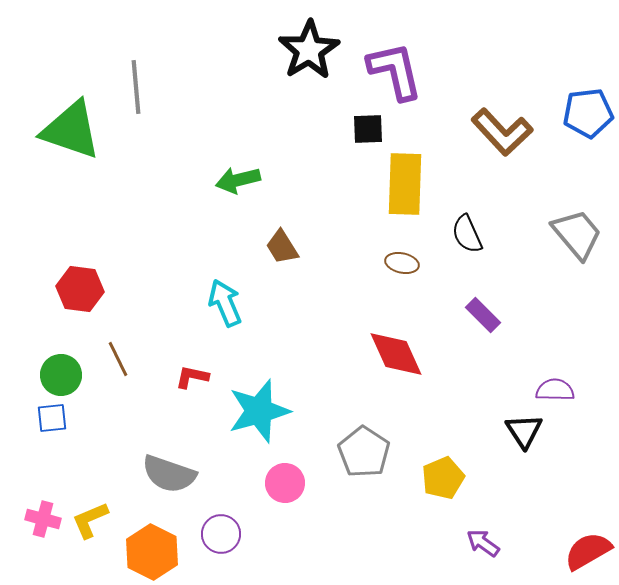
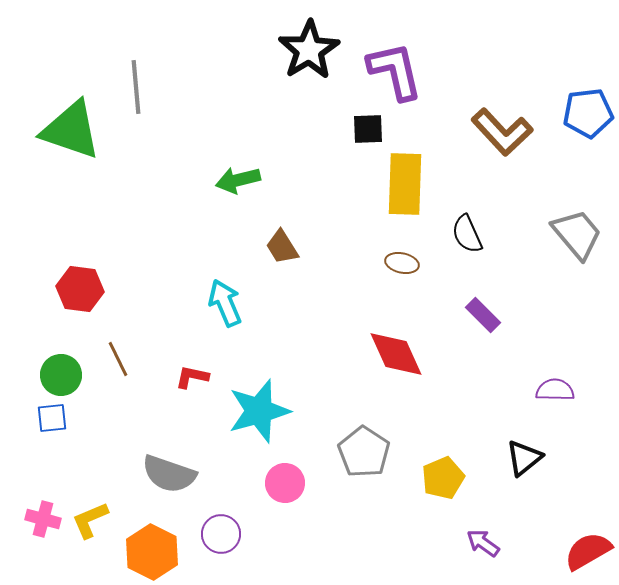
black triangle: moved 27 px down; rotated 24 degrees clockwise
